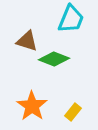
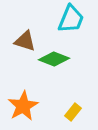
brown triangle: moved 2 px left
orange star: moved 9 px left; rotated 8 degrees clockwise
